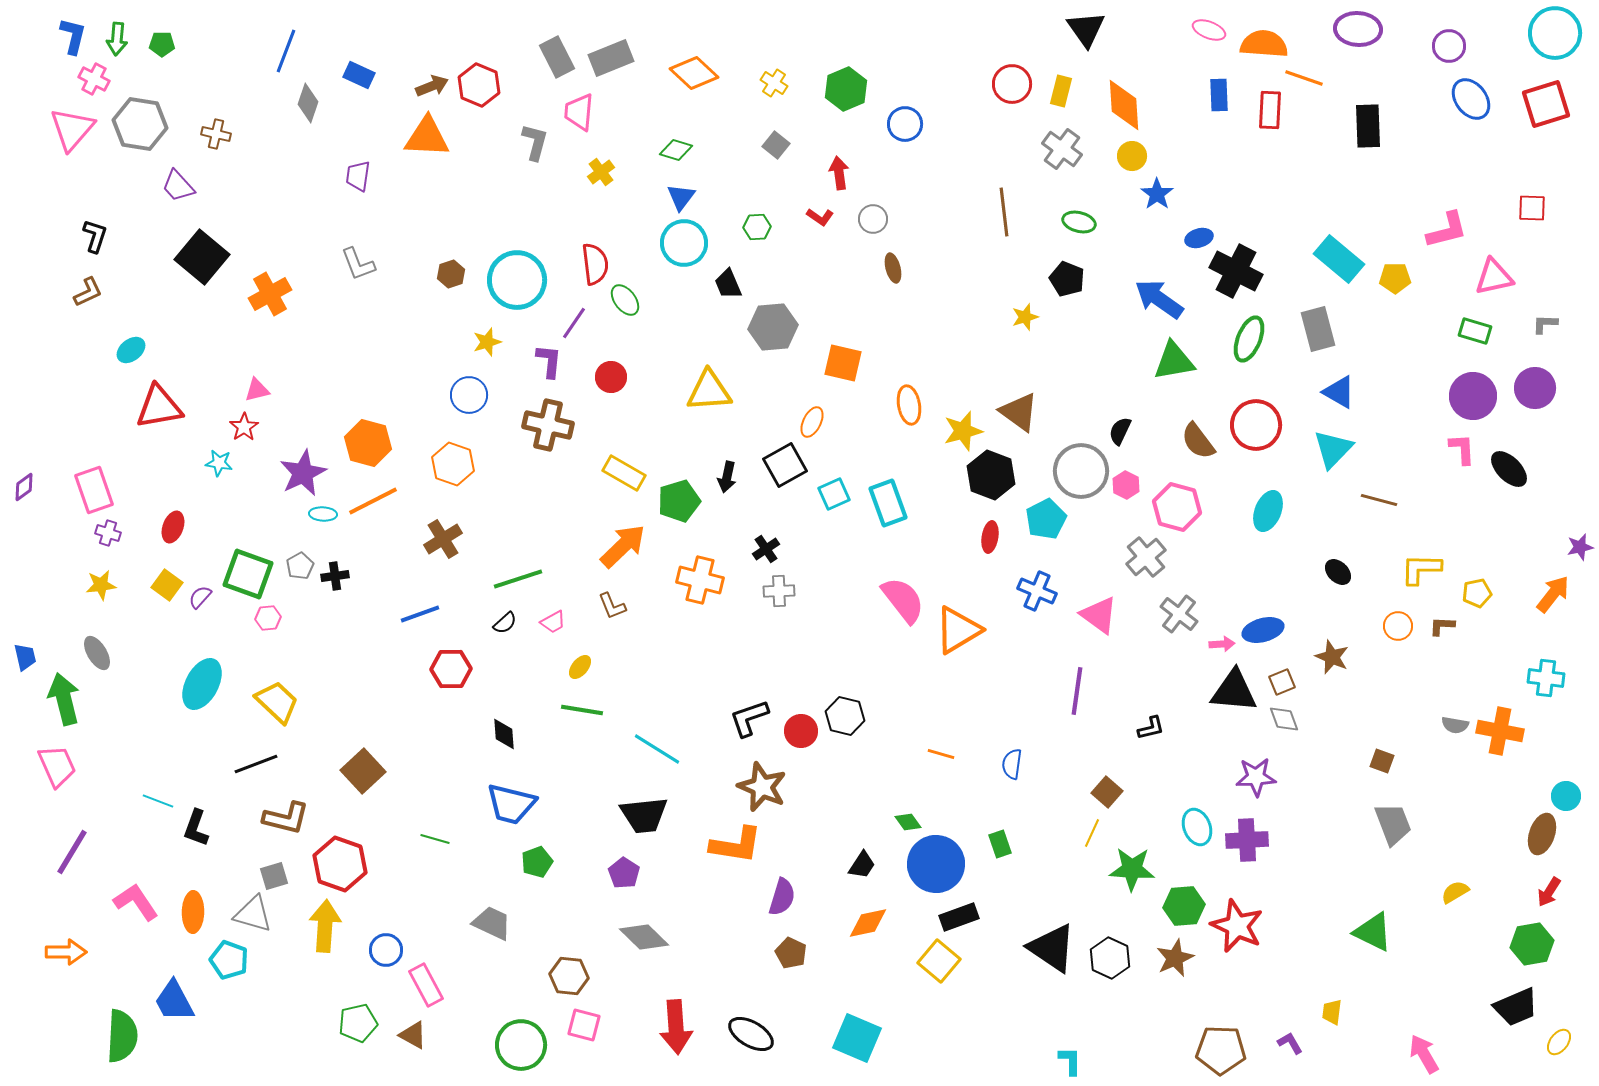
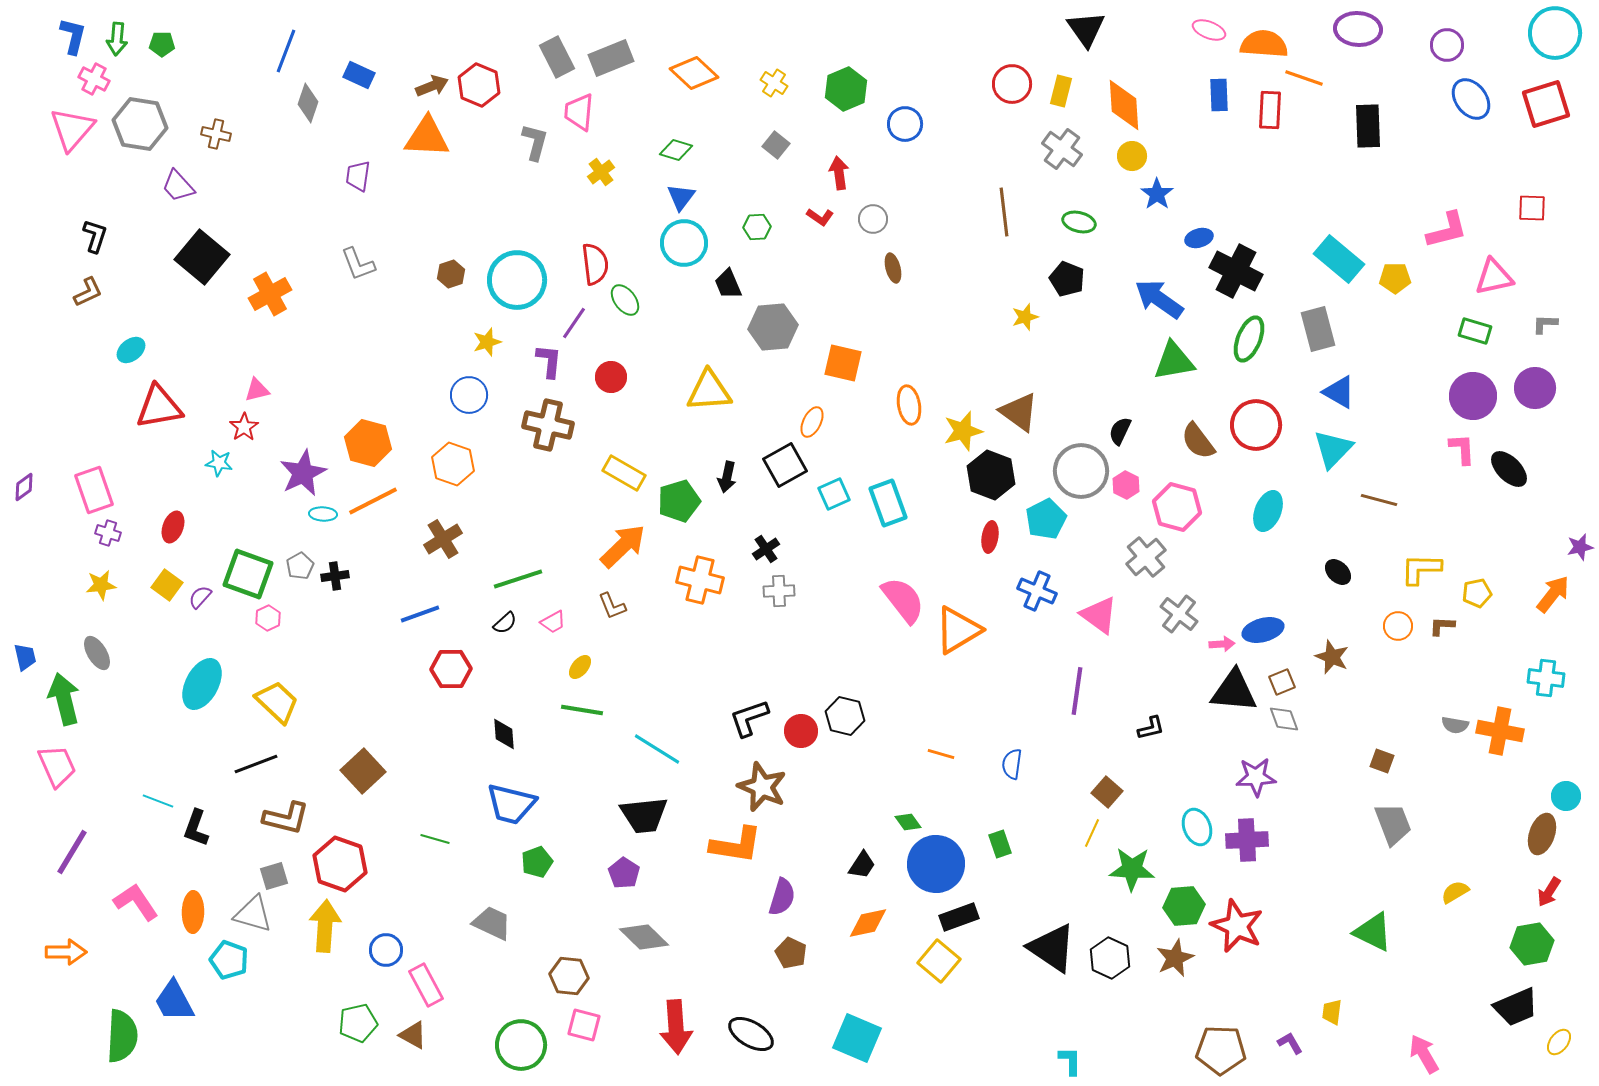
purple circle at (1449, 46): moved 2 px left, 1 px up
pink hexagon at (268, 618): rotated 20 degrees counterclockwise
